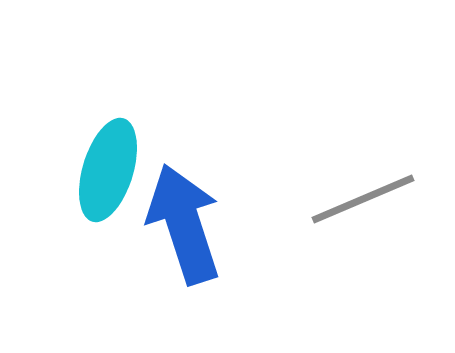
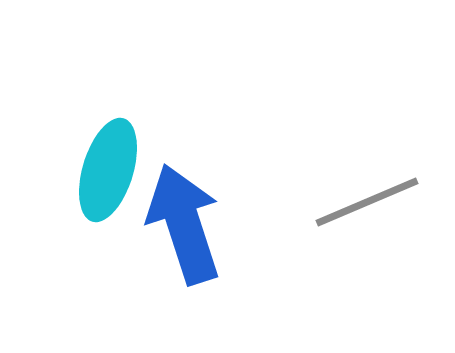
gray line: moved 4 px right, 3 px down
